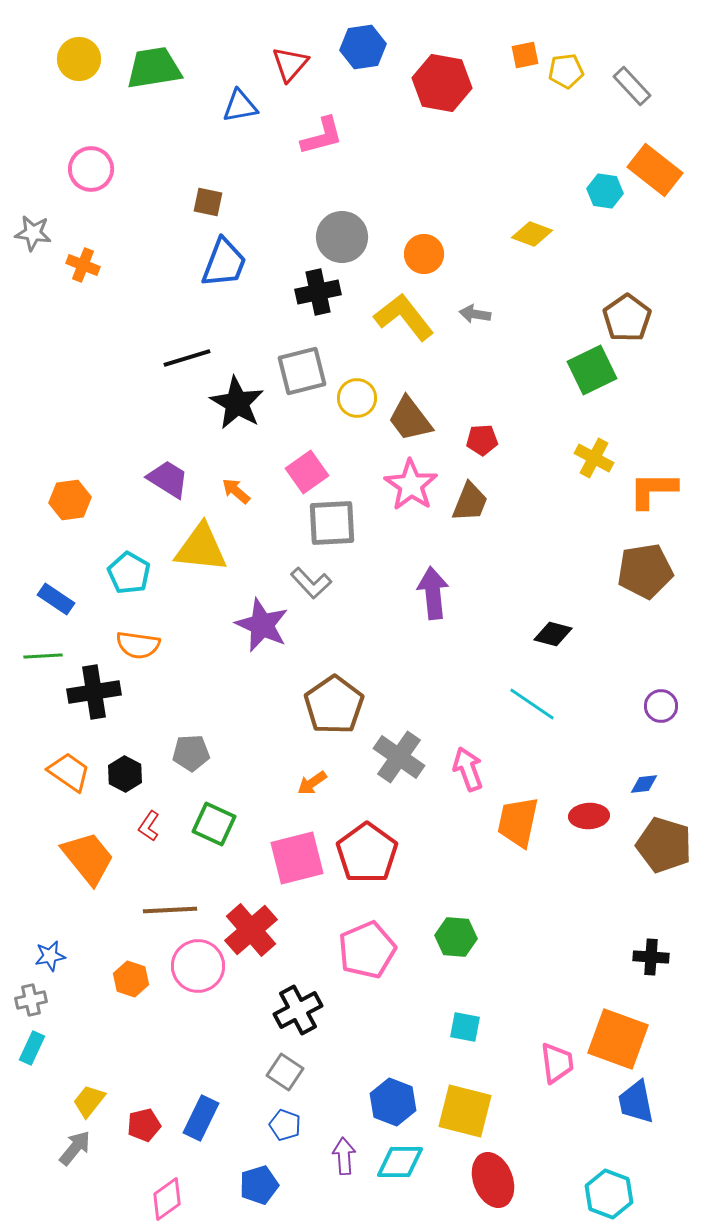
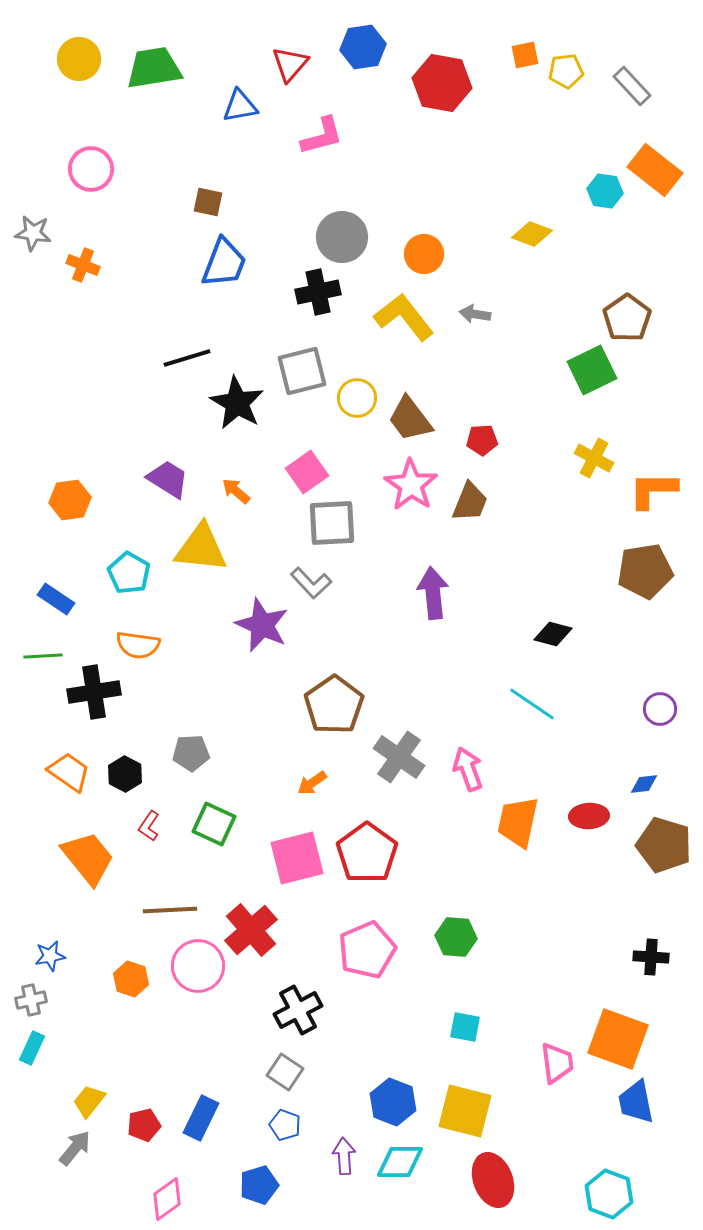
purple circle at (661, 706): moved 1 px left, 3 px down
